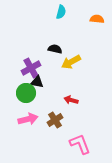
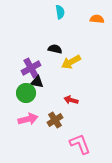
cyan semicircle: moved 1 px left; rotated 24 degrees counterclockwise
